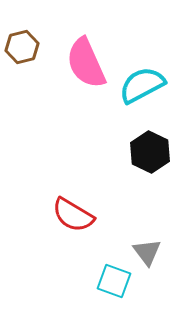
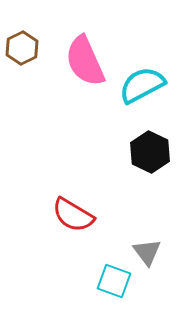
brown hexagon: moved 1 px down; rotated 12 degrees counterclockwise
pink semicircle: moved 1 px left, 2 px up
